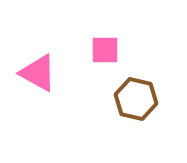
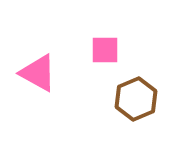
brown hexagon: rotated 24 degrees clockwise
